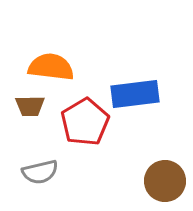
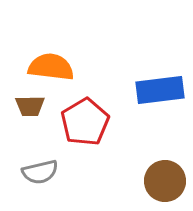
blue rectangle: moved 25 px right, 4 px up
